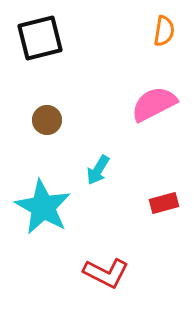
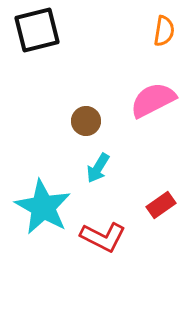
black square: moved 3 px left, 8 px up
pink semicircle: moved 1 px left, 4 px up
brown circle: moved 39 px right, 1 px down
cyan arrow: moved 2 px up
red rectangle: moved 3 px left, 2 px down; rotated 20 degrees counterclockwise
red L-shape: moved 3 px left, 36 px up
